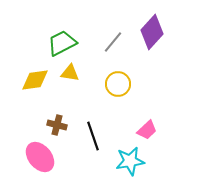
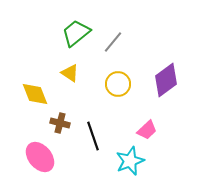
purple diamond: moved 14 px right, 48 px down; rotated 12 degrees clockwise
green trapezoid: moved 14 px right, 10 px up; rotated 12 degrees counterclockwise
yellow triangle: rotated 24 degrees clockwise
yellow diamond: moved 14 px down; rotated 76 degrees clockwise
brown cross: moved 3 px right, 2 px up
cyan star: rotated 12 degrees counterclockwise
